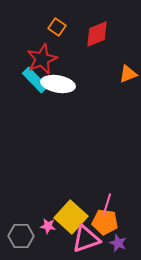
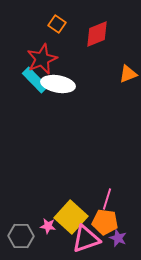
orange square: moved 3 px up
pink line: moved 5 px up
purple star: moved 5 px up
